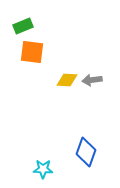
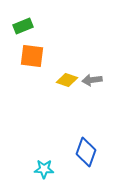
orange square: moved 4 px down
yellow diamond: rotated 15 degrees clockwise
cyan star: moved 1 px right
